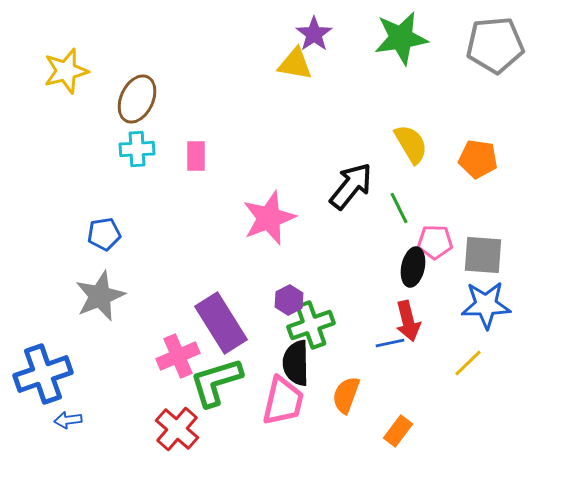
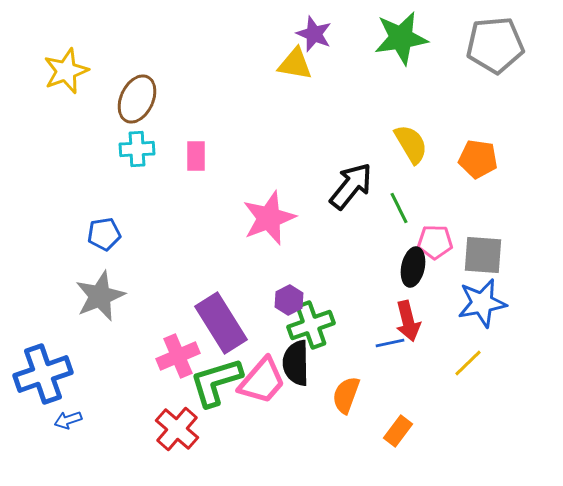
purple star: rotated 15 degrees counterclockwise
yellow star: rotated 6 degrees counterclockwise
blue star: moved 4 px left, 2 px up; rotated 9 degrees counterclockwise
pink trapezoid: moved 21 px left, 20 px up; rotated 28 degrees clockwise
blue arrow: rotated 12 degrees counterclockwise
